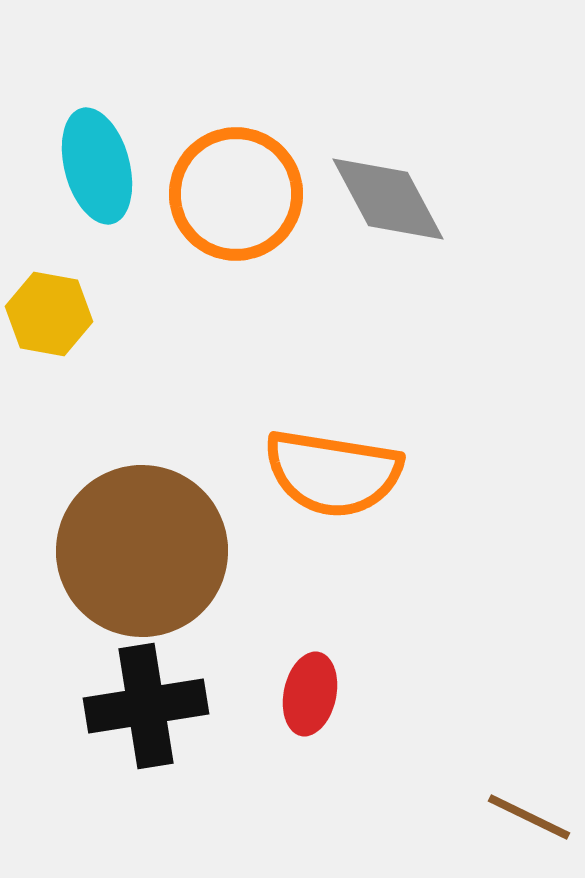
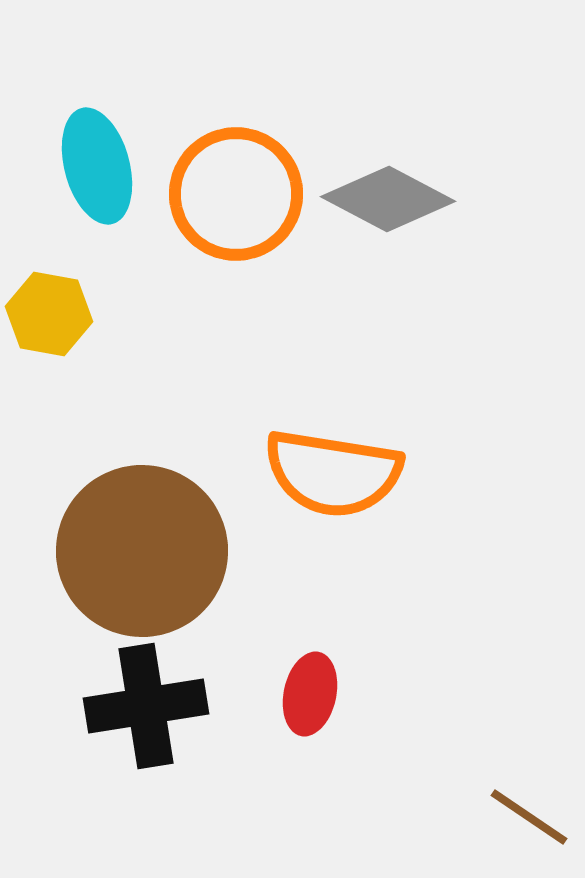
gray diamond: rotated 34 degrees counterclockwise
brown line: rotated 8 degrees clockwise
